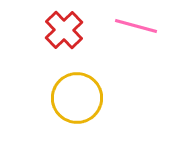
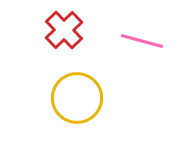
pink line: moved 6 px right, 15 px down
